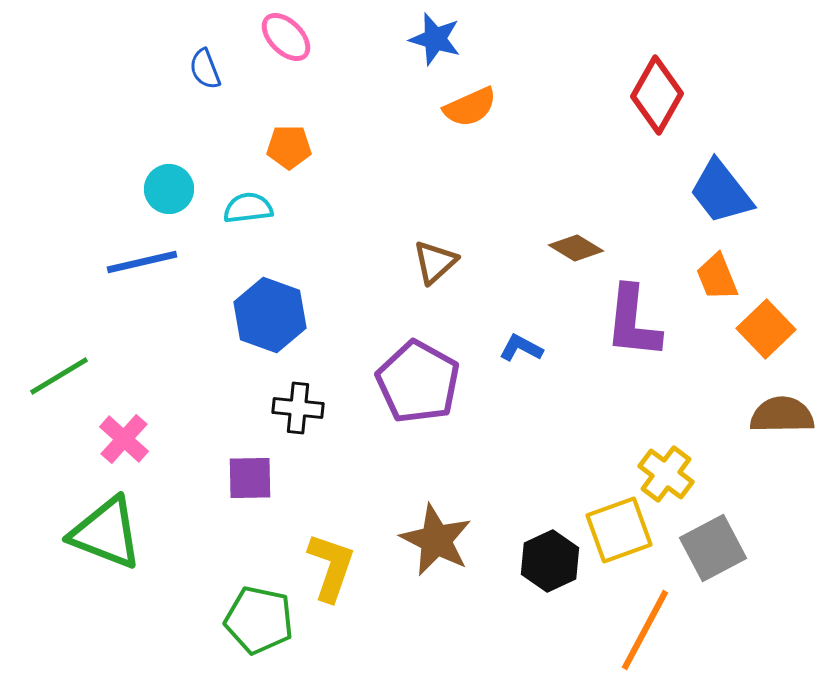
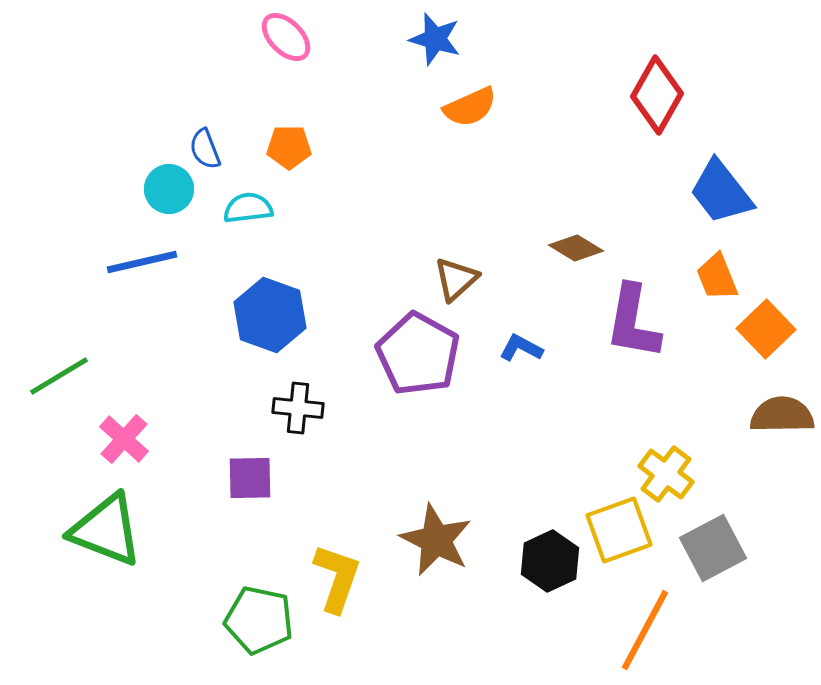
blue semicircle: moved 80 px down
brown triangle: moved 21 px right, 17 px down
purple L-shape: rotated 4 degrees clockwise
purple pentagon: moved 28 px up
green triangle: moved 3 px up
yellow L-shape: moved 6 px right, 11 px down
